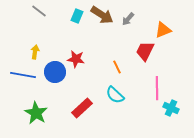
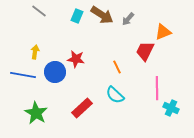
orange triangle: moved 2 px down
